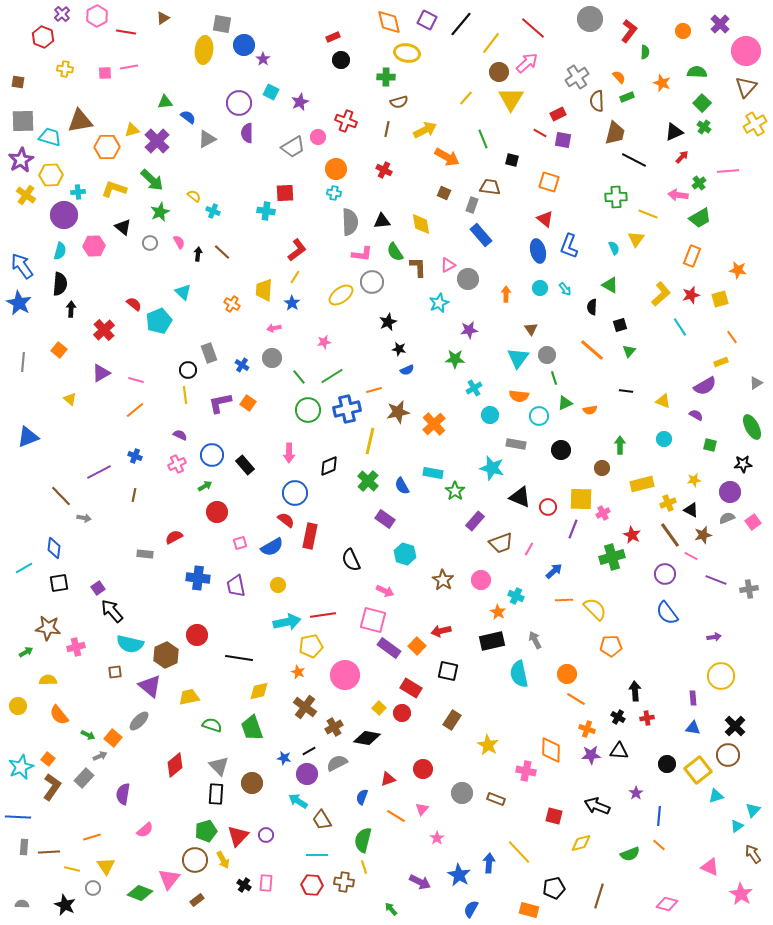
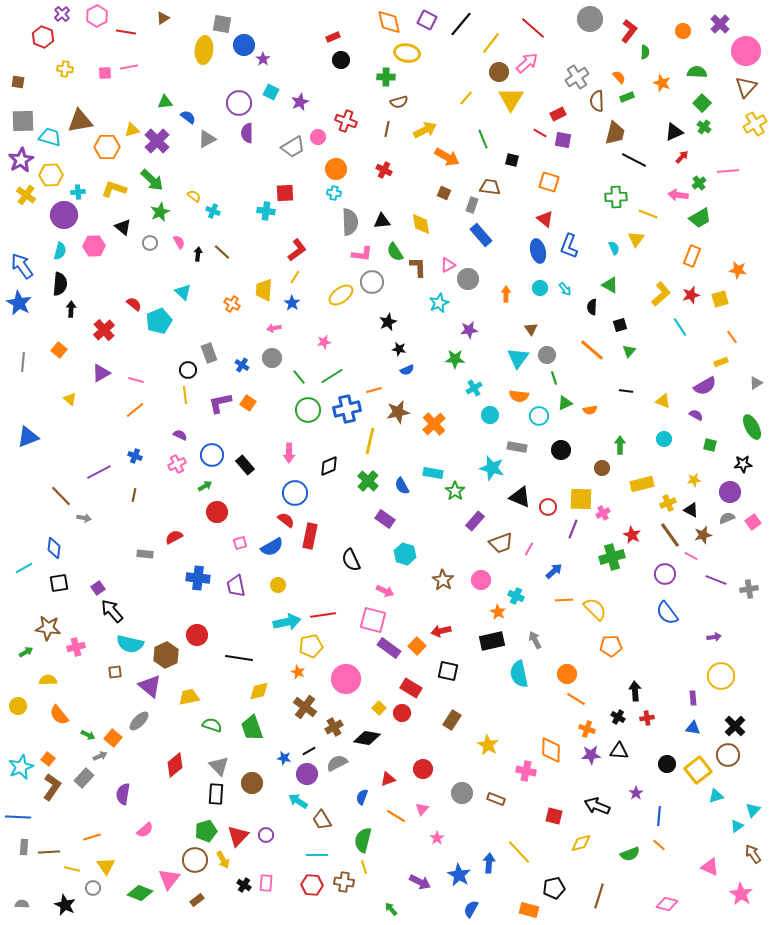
gray rectangle at (516, 444): moved 1 px right, 3 px down
pink circle at (345, 675): moved 1 px right, 4 px down
